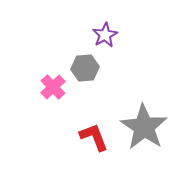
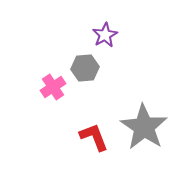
pink cross: rotated 10 degrees clockwise
